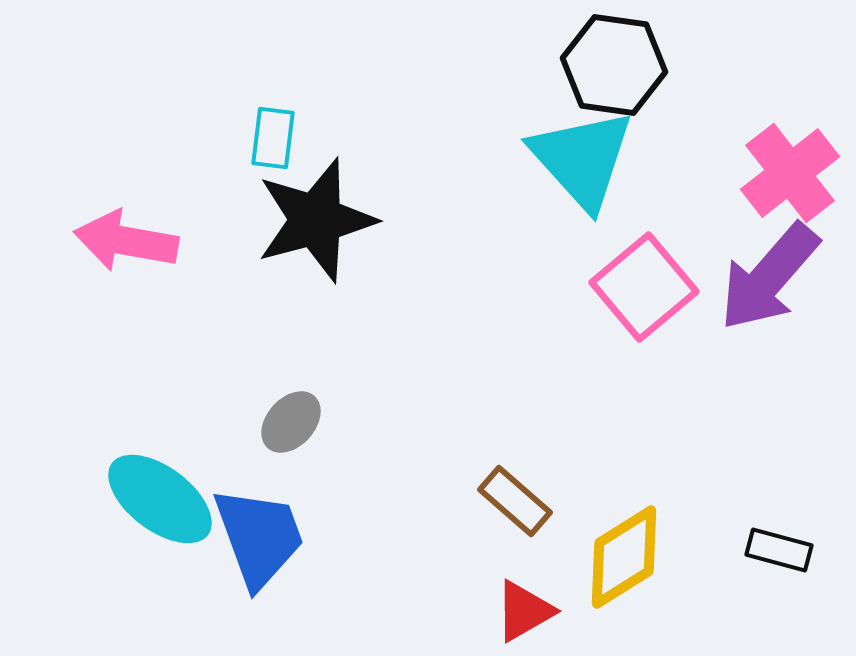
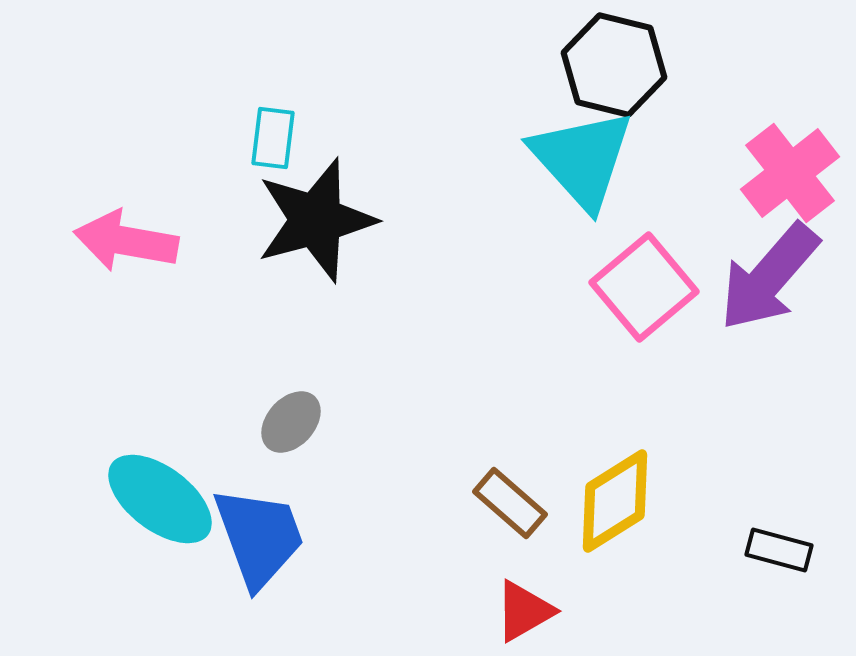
black hexagon: rotated 6 degrees clockwise
brown rectangle: moved 5 px left, 2 px down
yellow diamond: moved 9 px left, 56 px up
